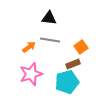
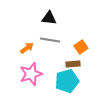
orange arrow: moved 2 px left, 1 px down
brown rectangle: rotated 16 degrees clockwise
cyan pentagon: moved 1 px up
